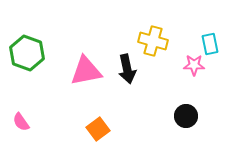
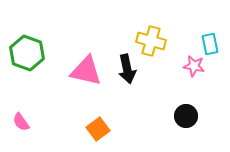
yellow cross: moved 2 px left
pink star: moved 1 px down; rotated 10 degrees clockwise
pink triangle: rotated 24 degrees clockwise
